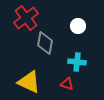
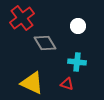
red cross: moved 4 px left
gray diamond: rotated 40 degrees counterclockwise
yellow triangle: moved 3 px right, 1 px down
